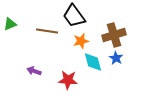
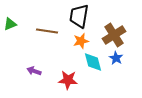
black trapezoid: moved 5 px right; rotated 45 degrees clockwise
brown cross: rotated 15 degrees counterclockwise
